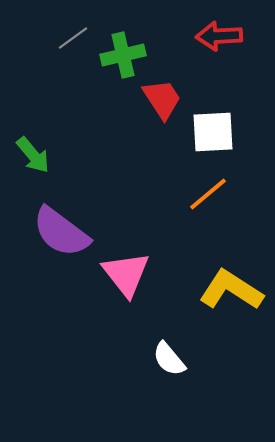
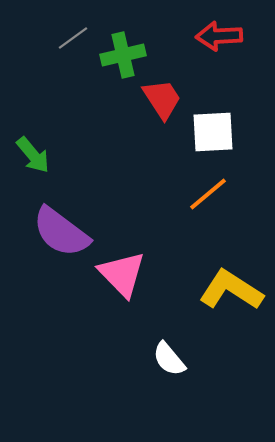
pink triangle: moved 4 px left; rotated 6 degrees counterclockwise
